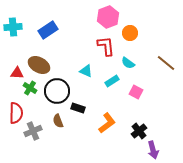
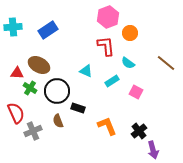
red semicircle: rotated 25 degrees counterclockwise
orange L-shape: moved 3 px down; rotated 75 degrees counterclockwise
